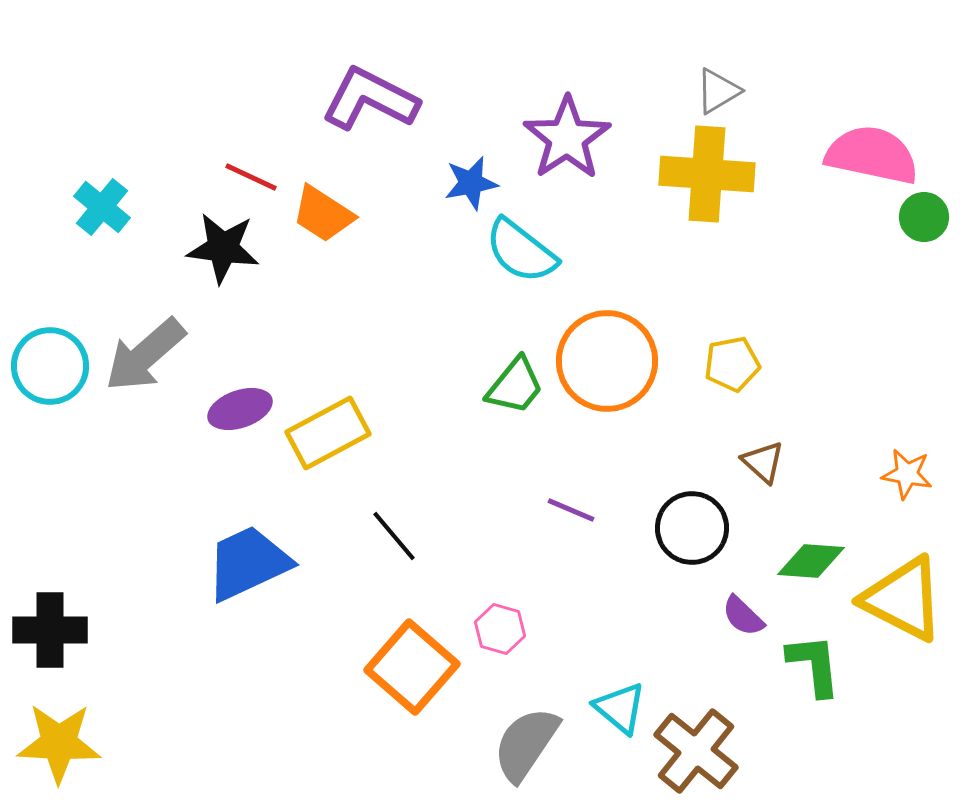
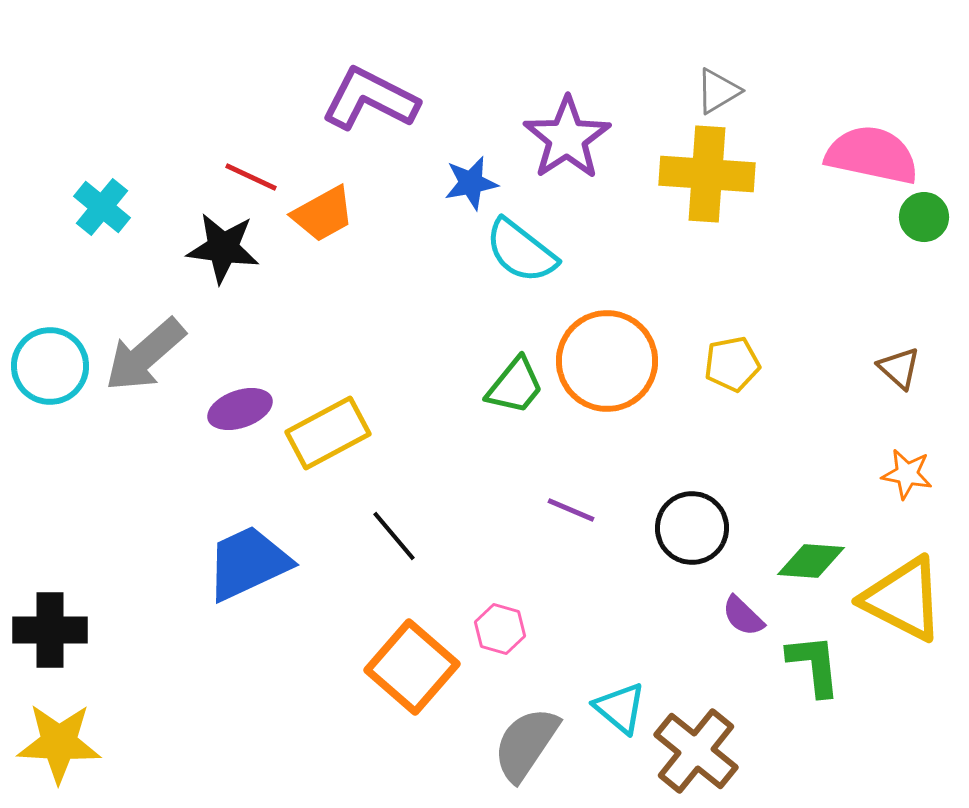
orange trapezoid: rotated 62 degrees counterclockwise
brown triangle: moved 136 px right, 94 px up
